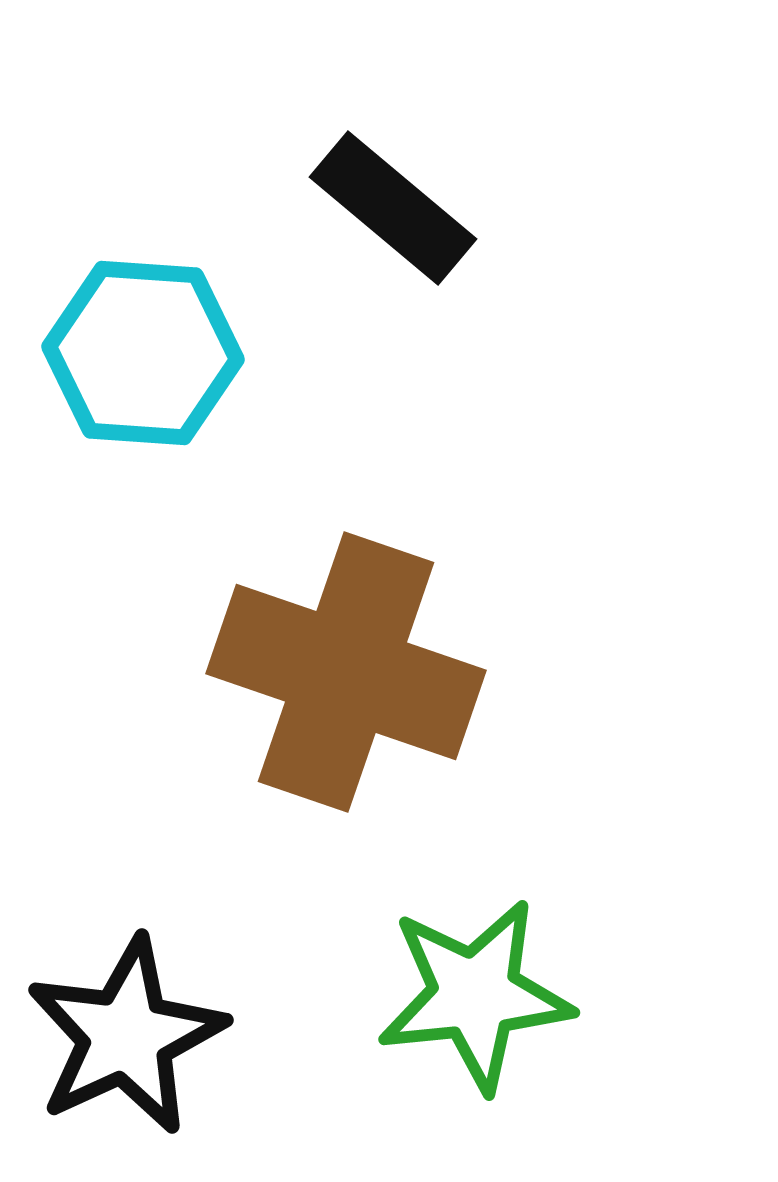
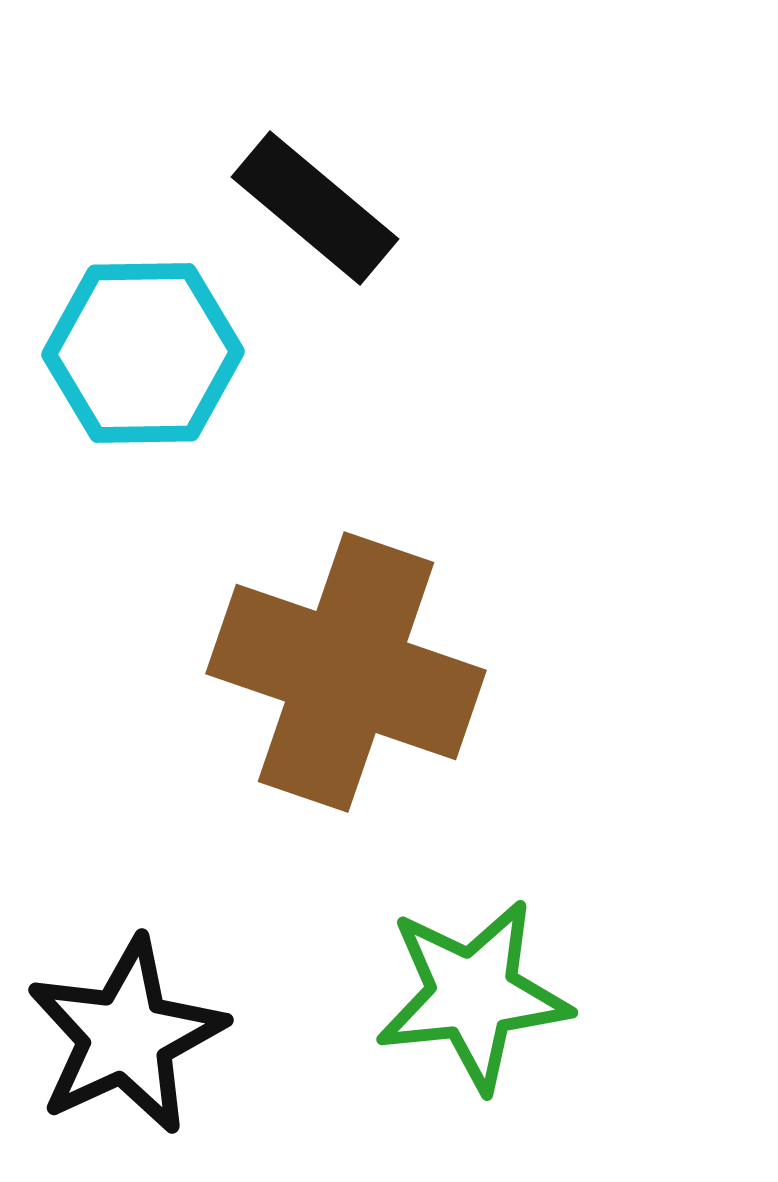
black rectangle: moved 78 px left
cyan hexagon: rotated 5 degrees counterclockwise
green star: moved 2 px left
